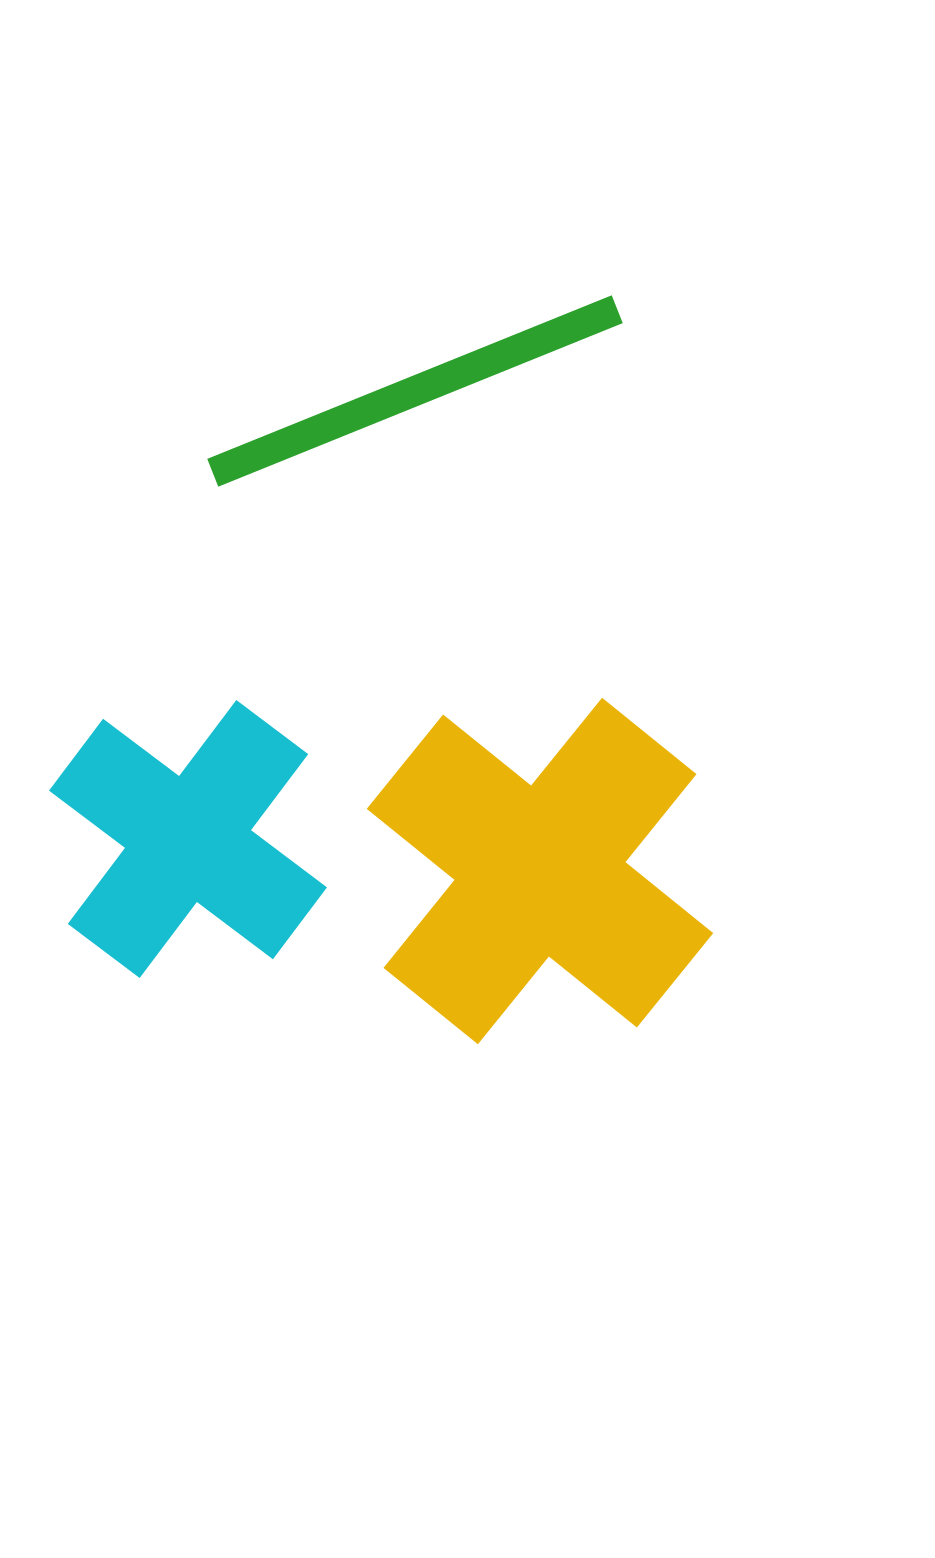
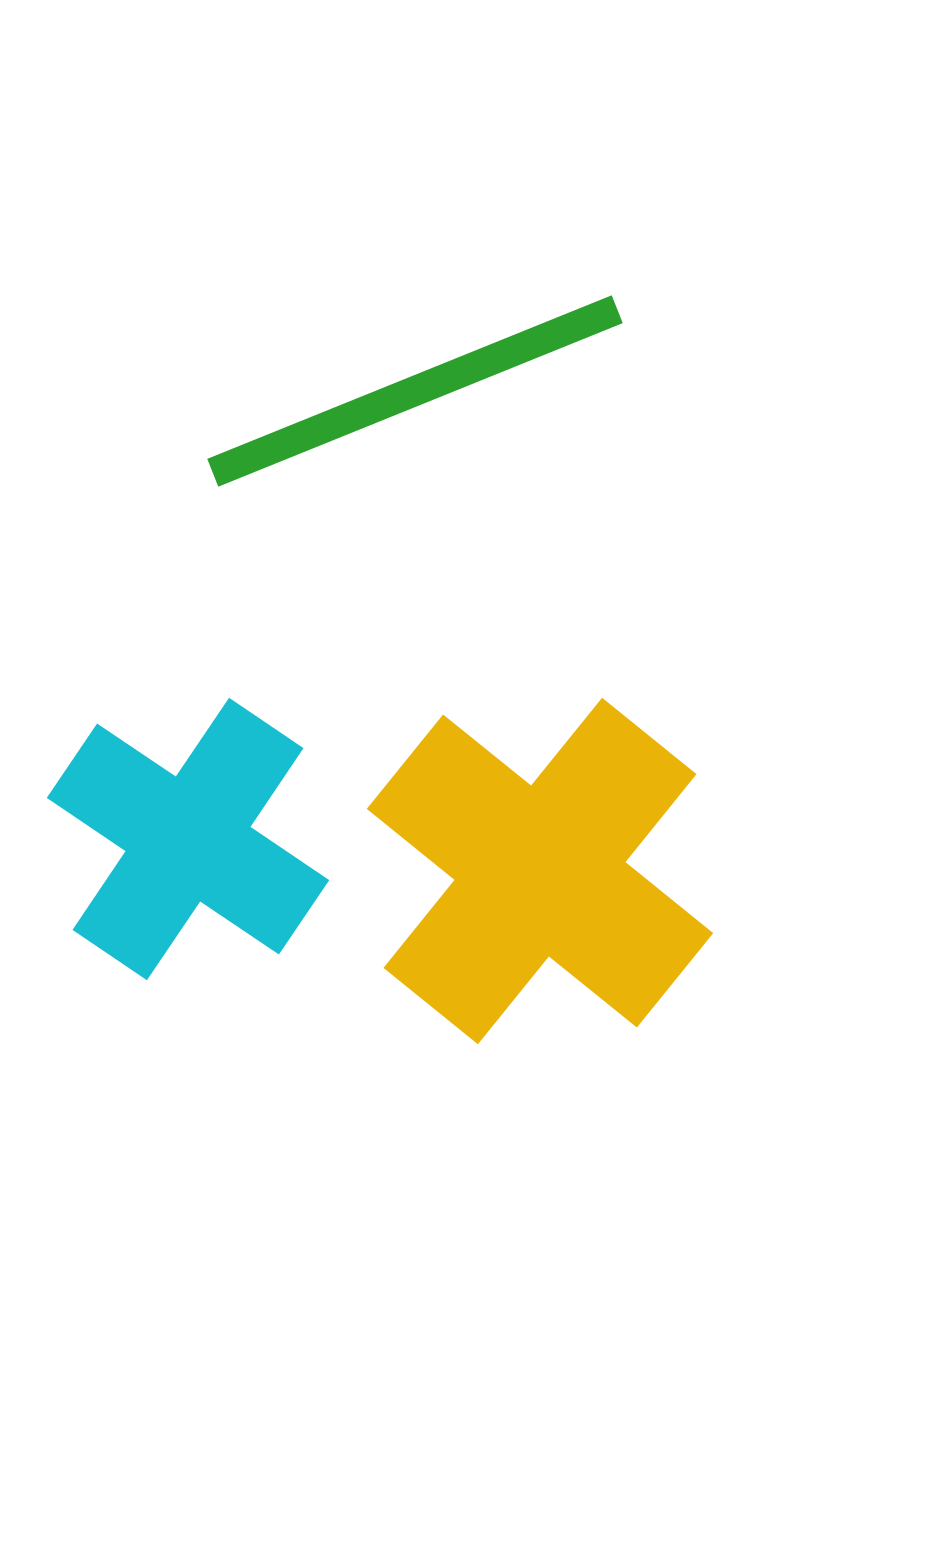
cyan cross: rotated 3 degrees counterclockwise
